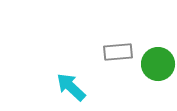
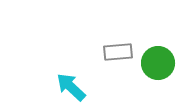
green circle: moved 1 px up
